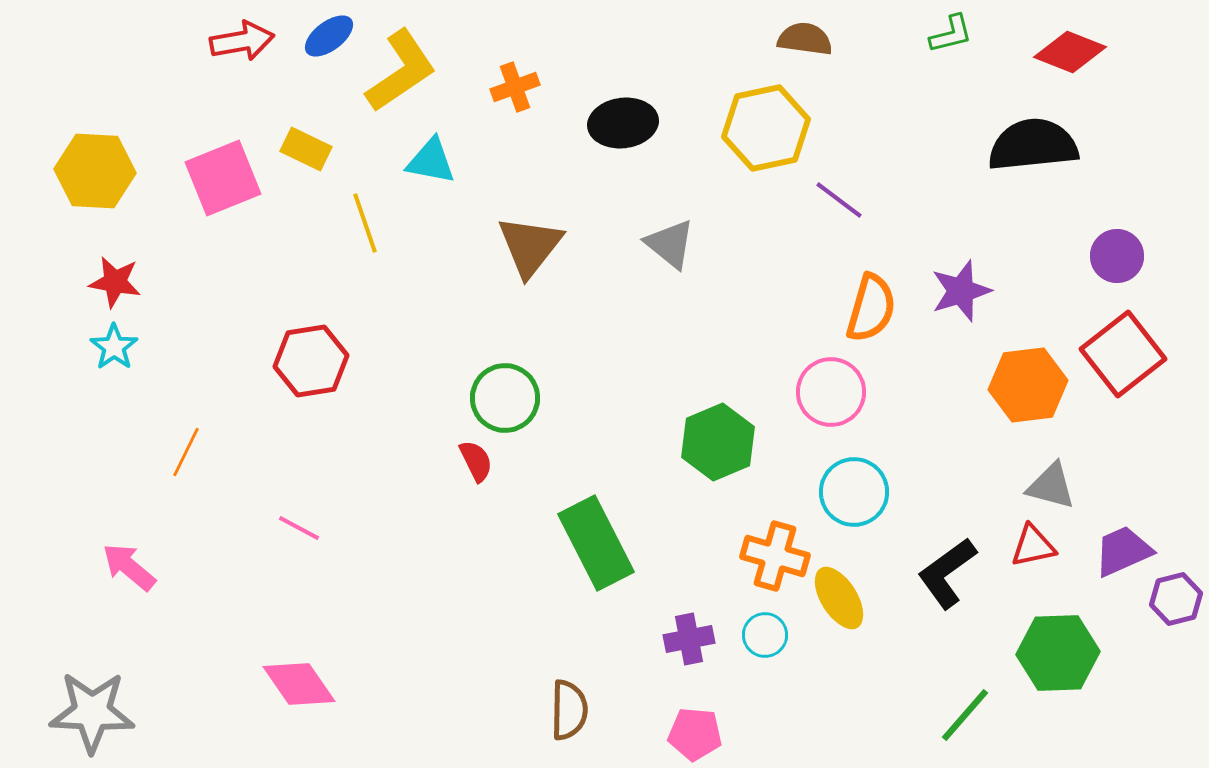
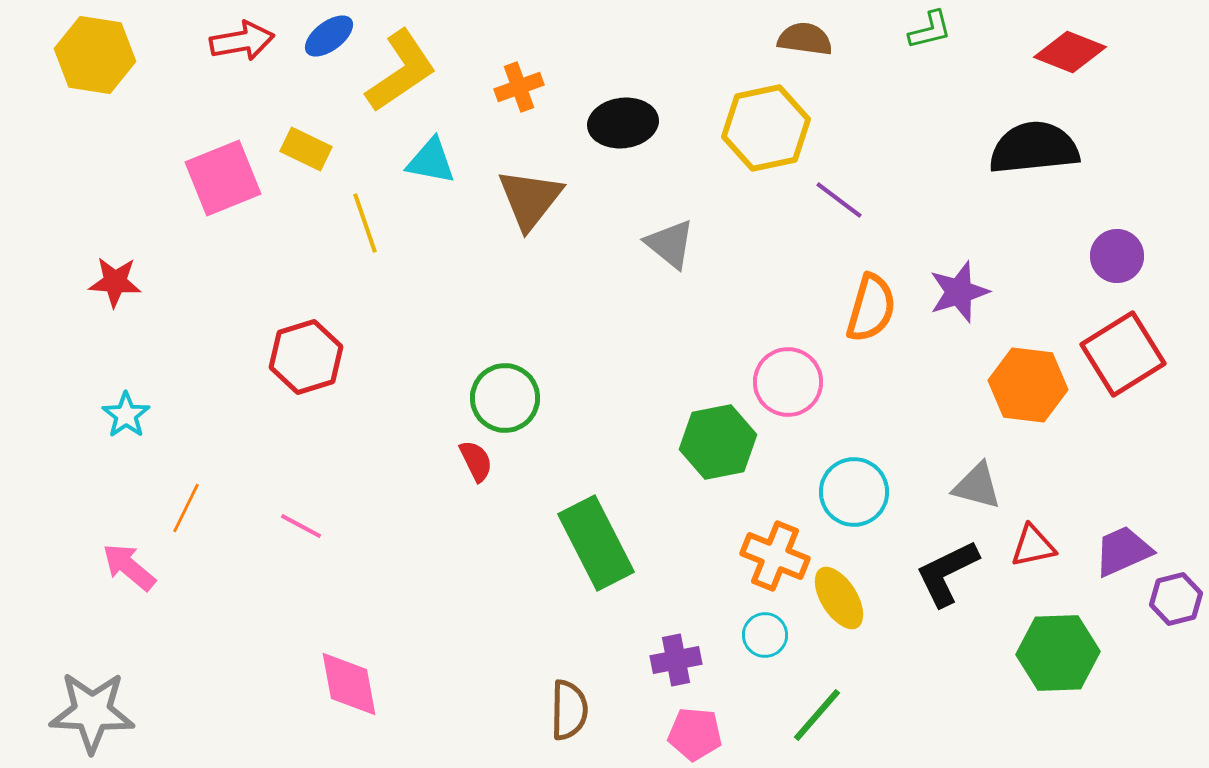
green L-shape at (951, 34): moved 21 px left, 4 px up
orange cross at (515, 87): moved 4 px right
black semicircle at (1033, 145): moved 1 px right, 3 px down
yellow hexagon at (95, 171): moved 116 px up; rotated 6 degrees clockwise
brown triangle at (530, 246): moved 47 px up
red star at (115, 282): rotated 6 degrees counterclockwise
purple star at (961, 291): moved 2 px left, 1 px down
cyan star at (114, 347): moved 12 px right, 68 px down
red square at (1123, 354): rotated 6 degrees clockwise
red hexagon at (311, 361): moved 5 px left, 4 px up; rotated 8 degrees counterclockwise
orange hexagon at (1028, 385): rotated 14 degrees clockwise
pink circle at (831, 392): moved 43 px left, 10 px up
green hexagon at (718, 442): rotated 12 degrees clockwise
orange line at (186, 452): moved 56 px down
gray triangle at (1051, 486): moved 74 px left
pink line at (299, 528): moved 2 px right, 2 px up
orange cross at (775, 556): rotated 6 degrees clockwise
black L-shape at (947, 573): rotated 10 degrees clockwise
purple cross at (689, 639): moved 13 px left, 21 px down
pink diamond at (299, 684): moved 50 px right; rotated 24 degrees clockwise
green line at (965, 715): moved 148 px left
